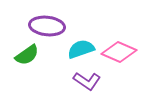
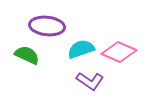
green semicircle: rotated 120 degrees counterclockwise
purple L-shape: moved 3 px right
